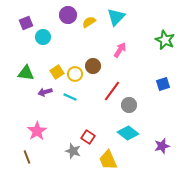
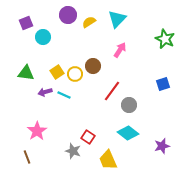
cyan triangle: moved 1 px right, 2 px down
green star: moved 1 px up
cyan line: moved 6 px left, 2 px up
